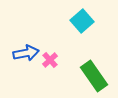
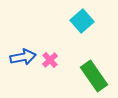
blue arrow: moved 3 px left, 4 px down
